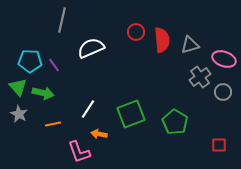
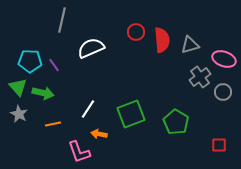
green pentagon: moved 1 px right
